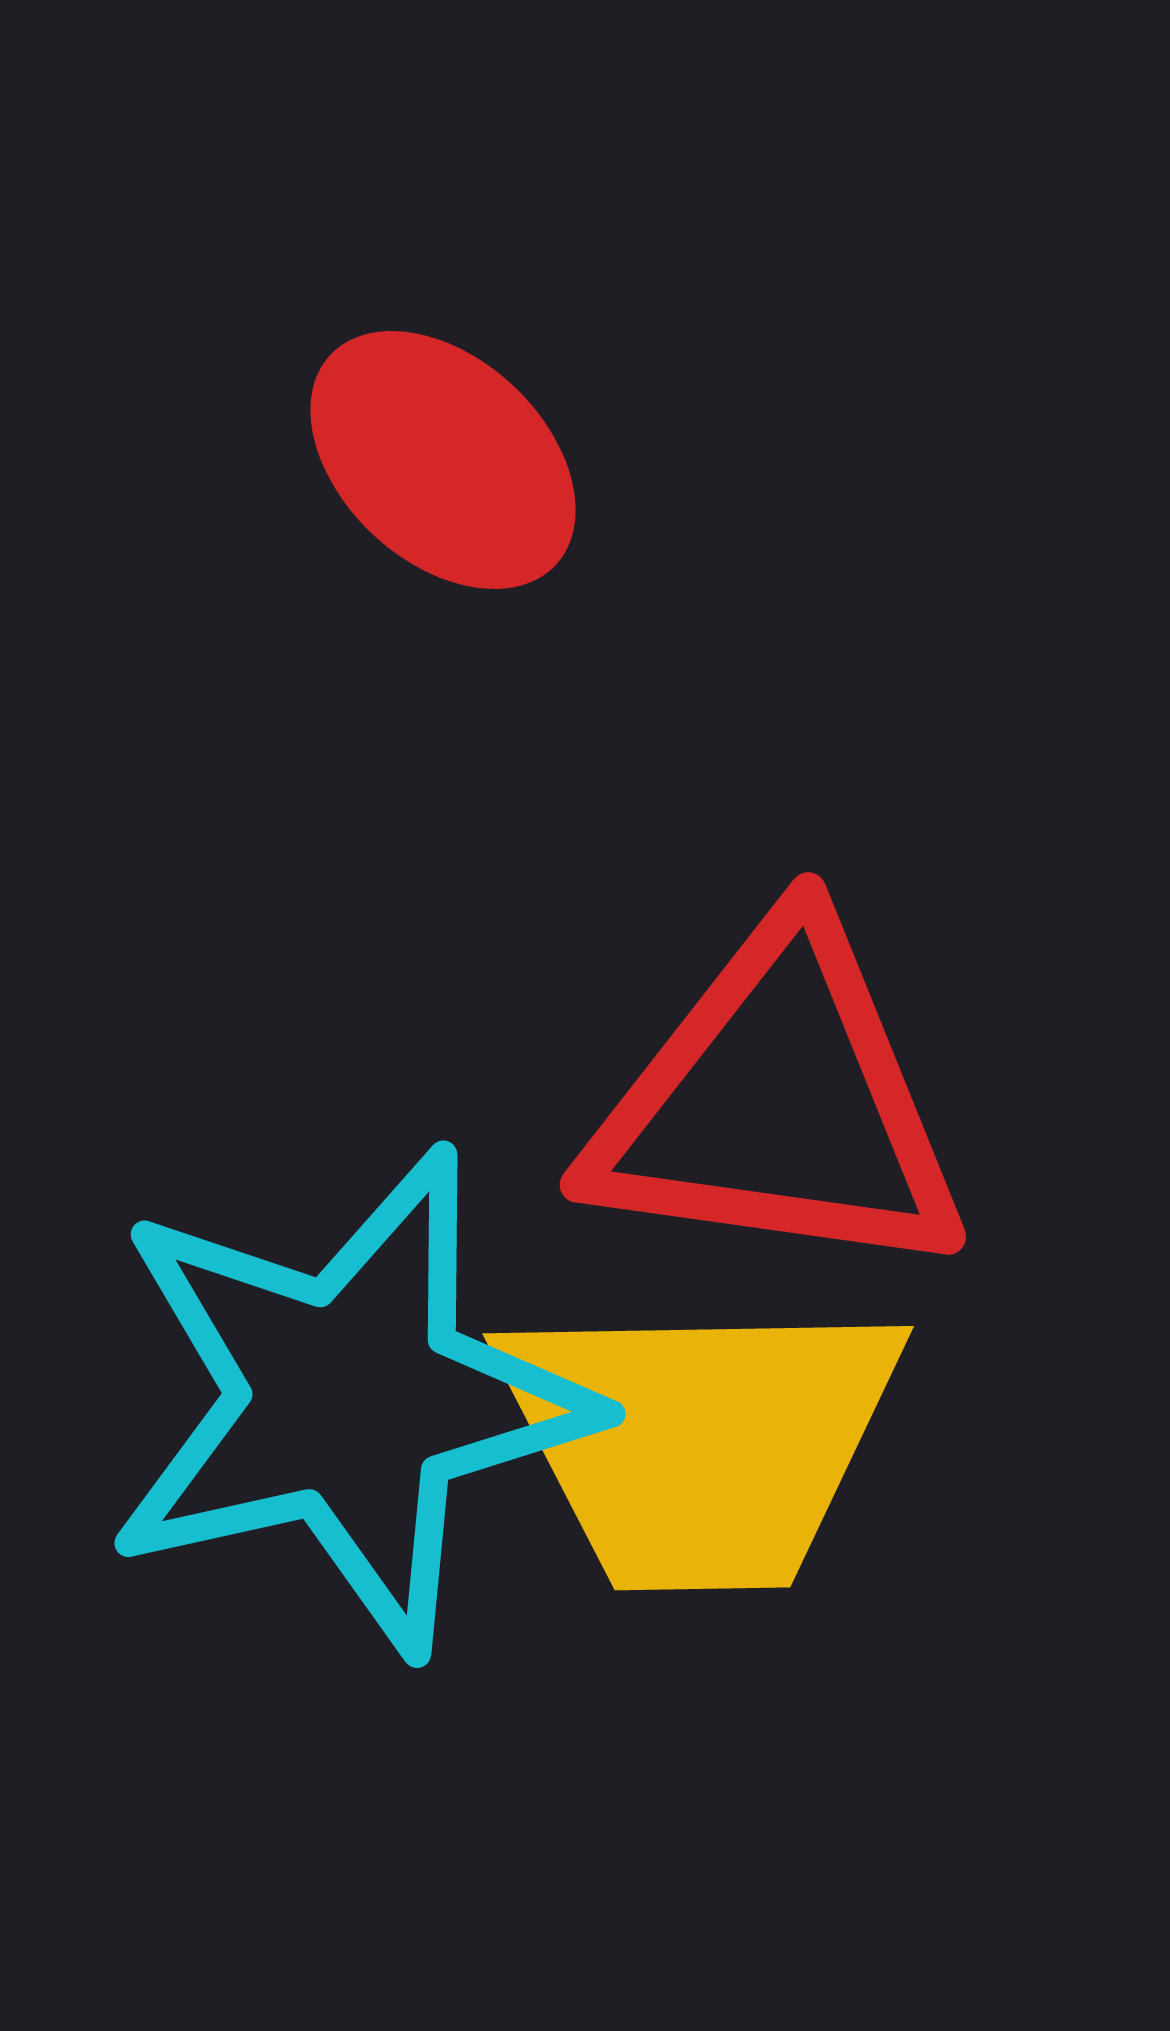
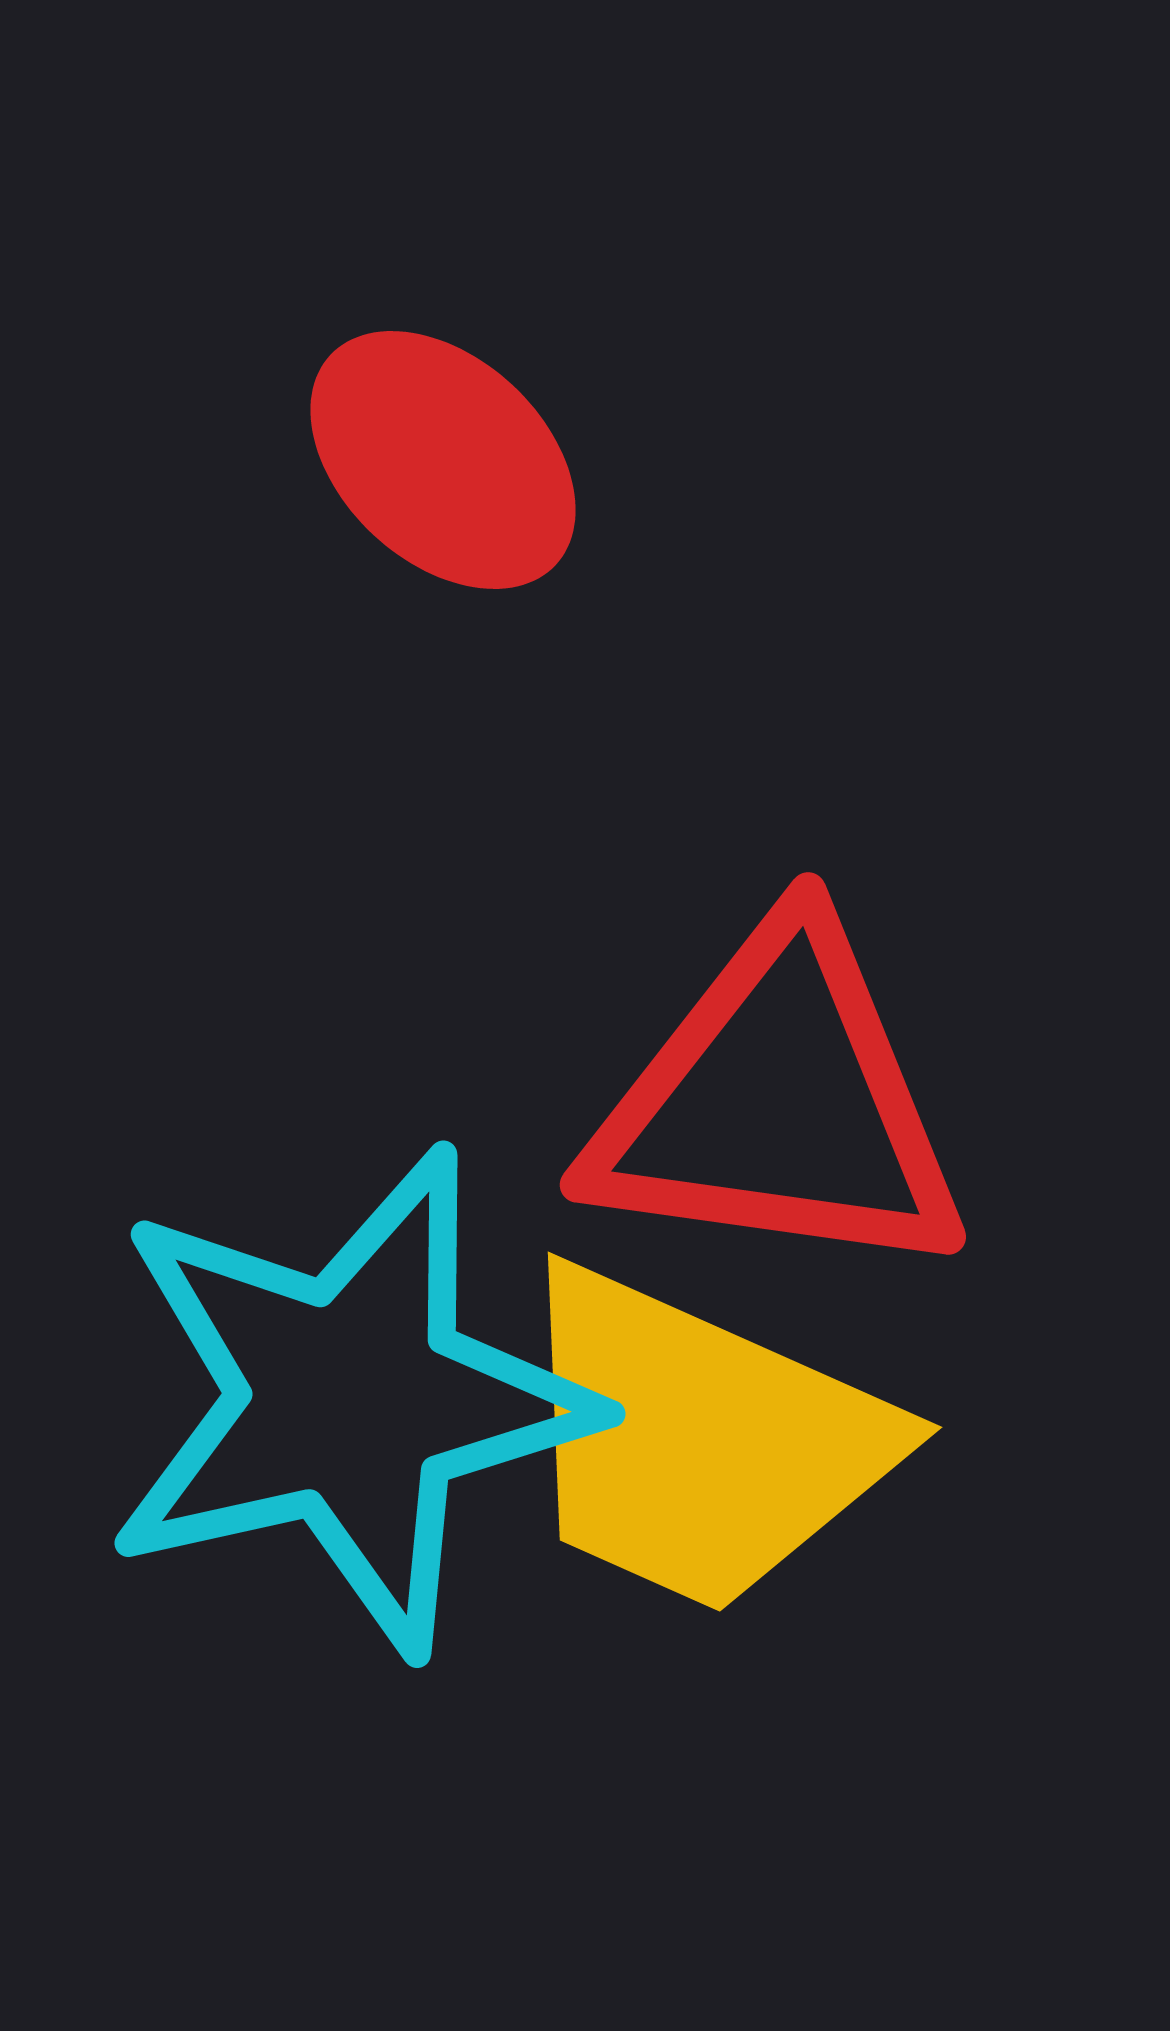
yellow trapezoid: rotated 25 degrees clockwise
